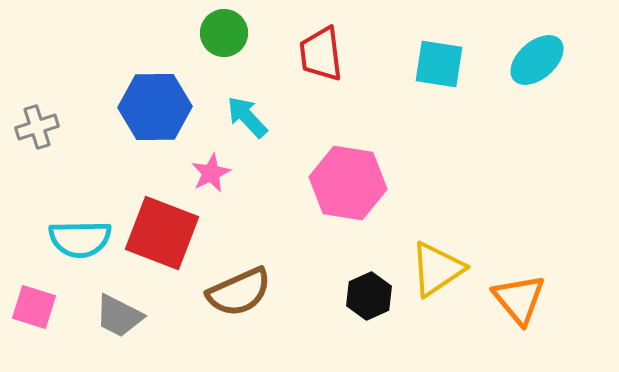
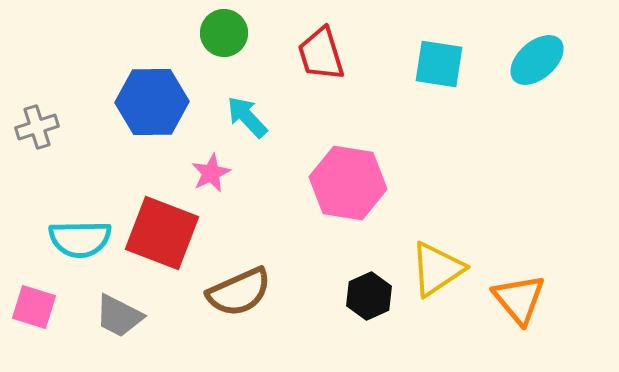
red trapezoid: rotated 10 degrees counterclockwise
blue hexagon: moved 3 px left, 5 px up
